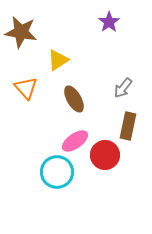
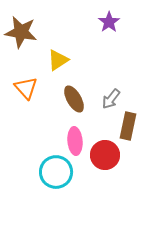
gray arrow: moved 12 px left, 11 px down
pink ellipse: rotated 60 degrees counterclockwise
cyan circle: moved 1 px left
